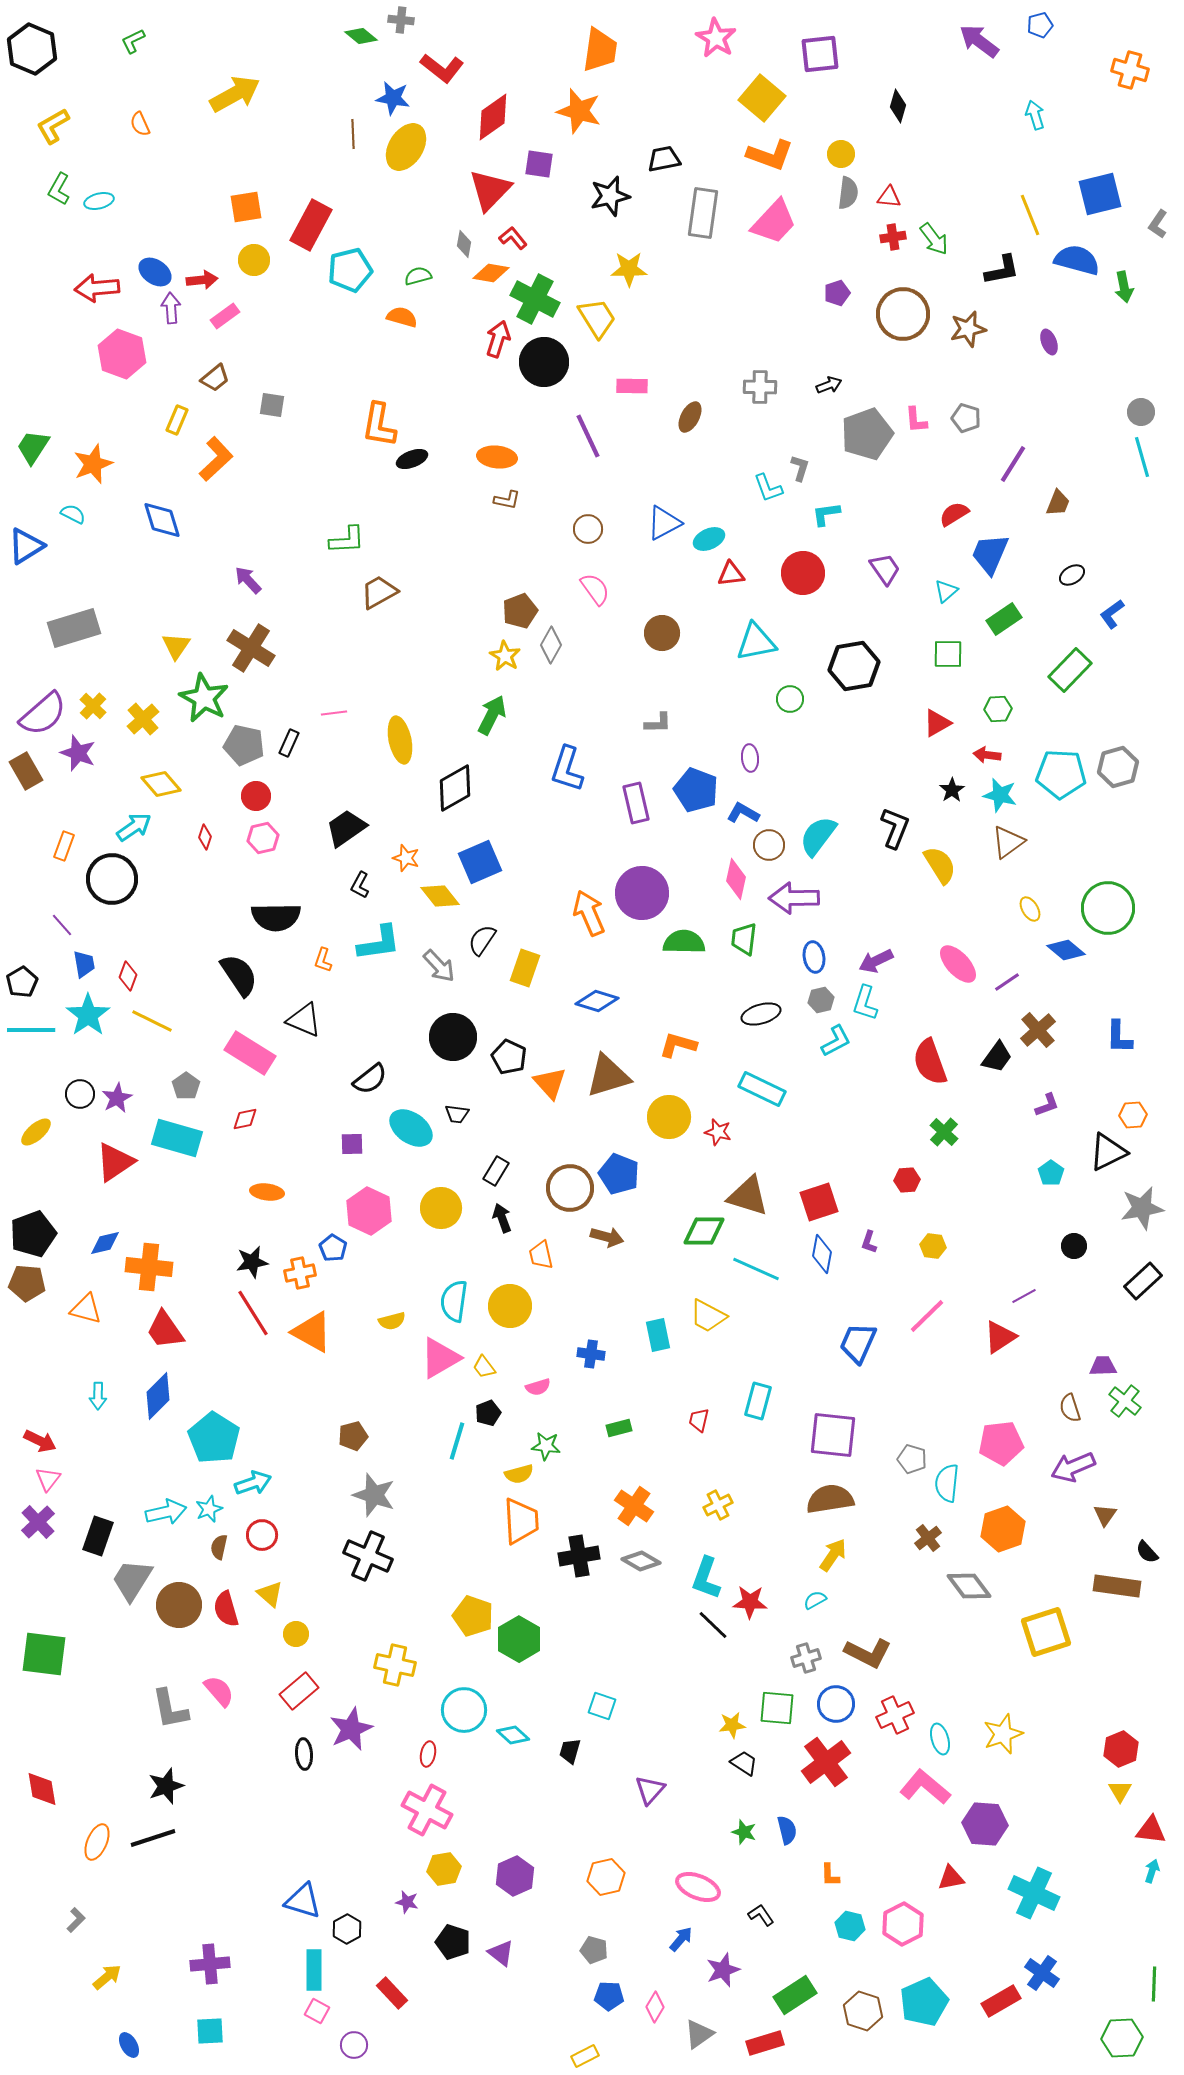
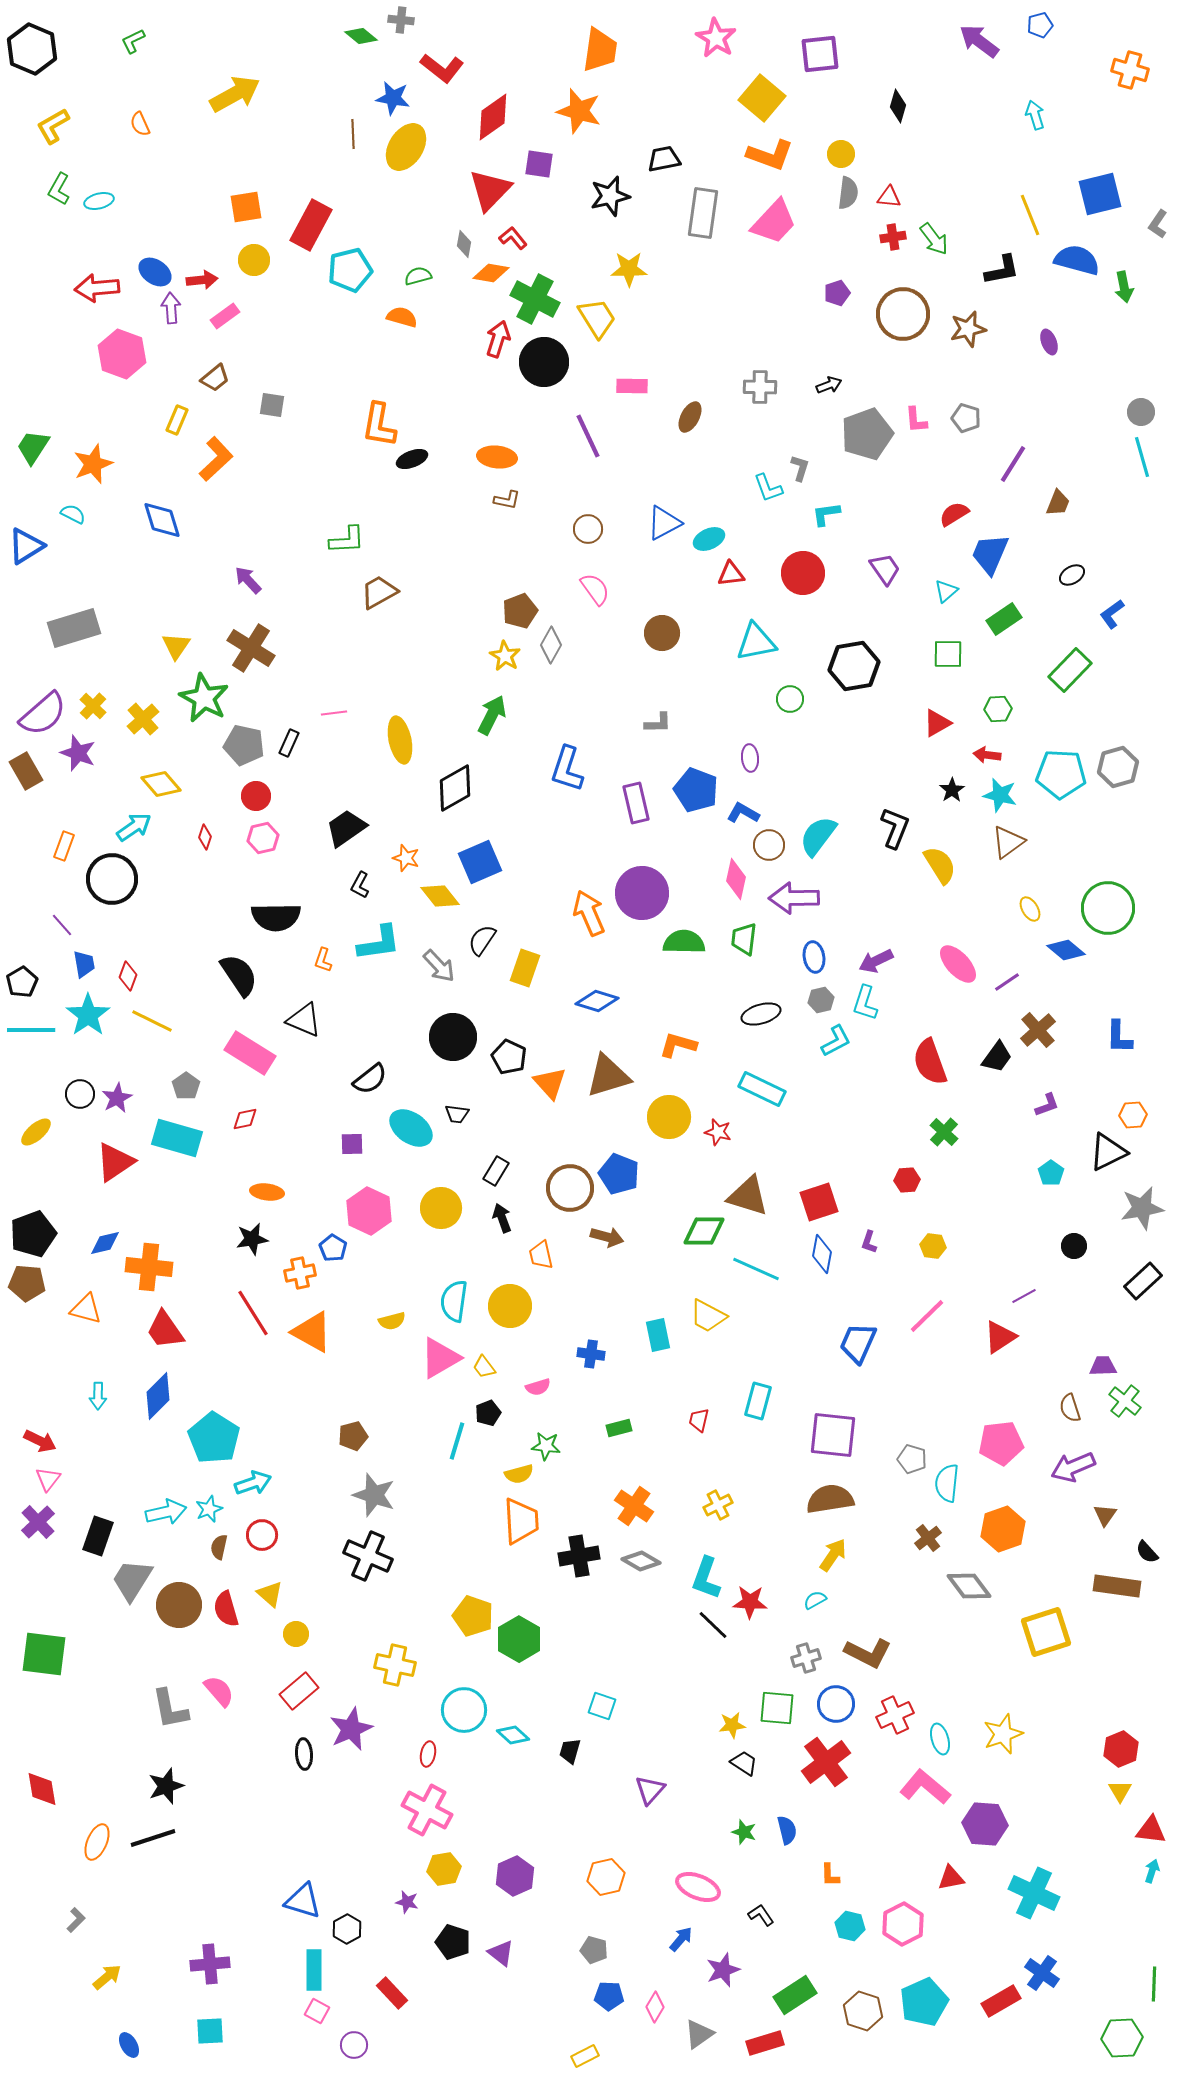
black star at (252, 1262): moved 23 px up
